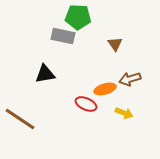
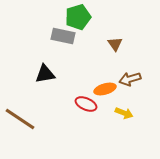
green pentagon: rotated 20 degrees counterclockwise
